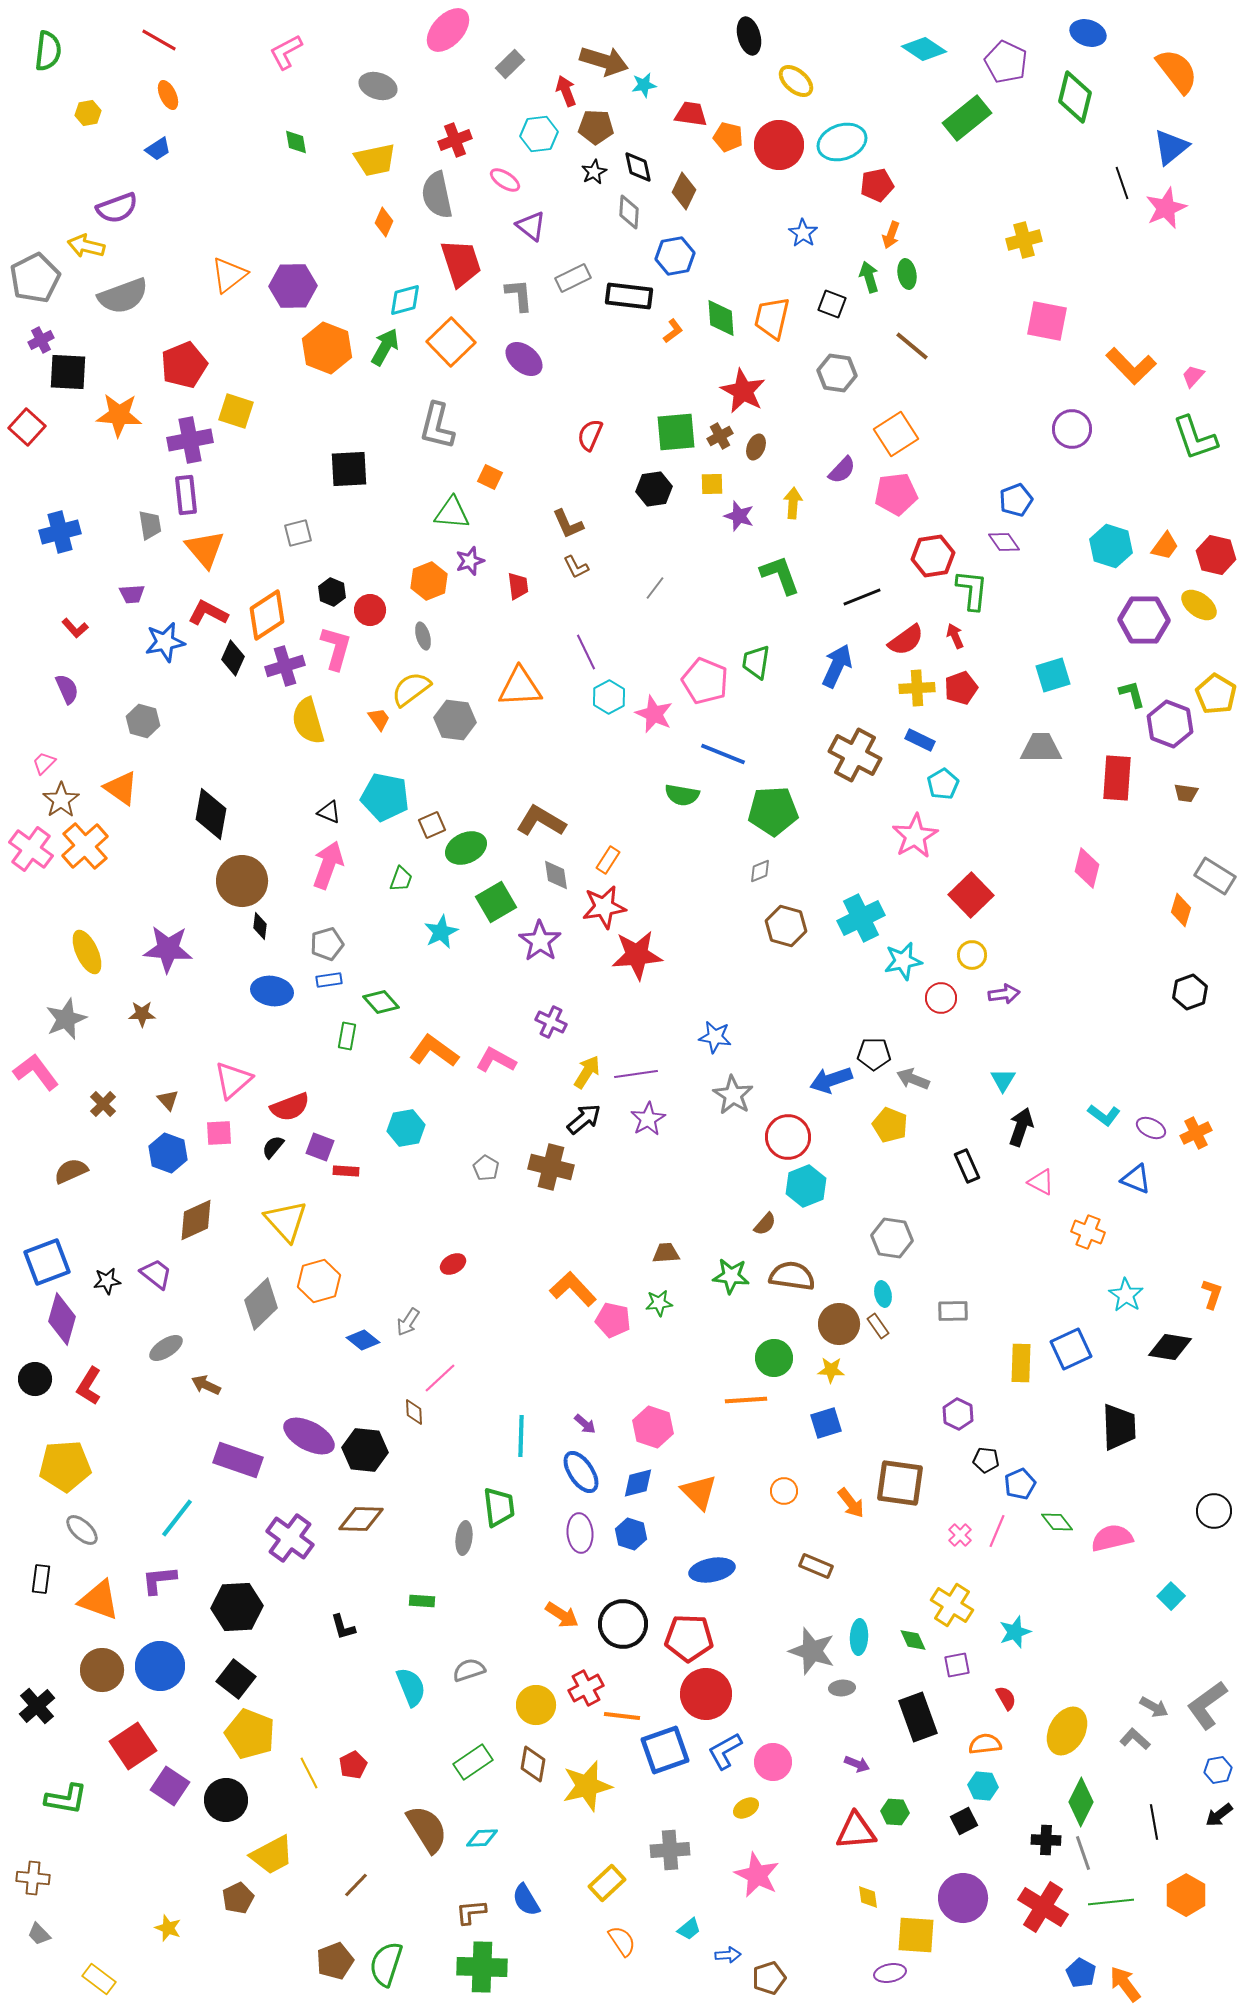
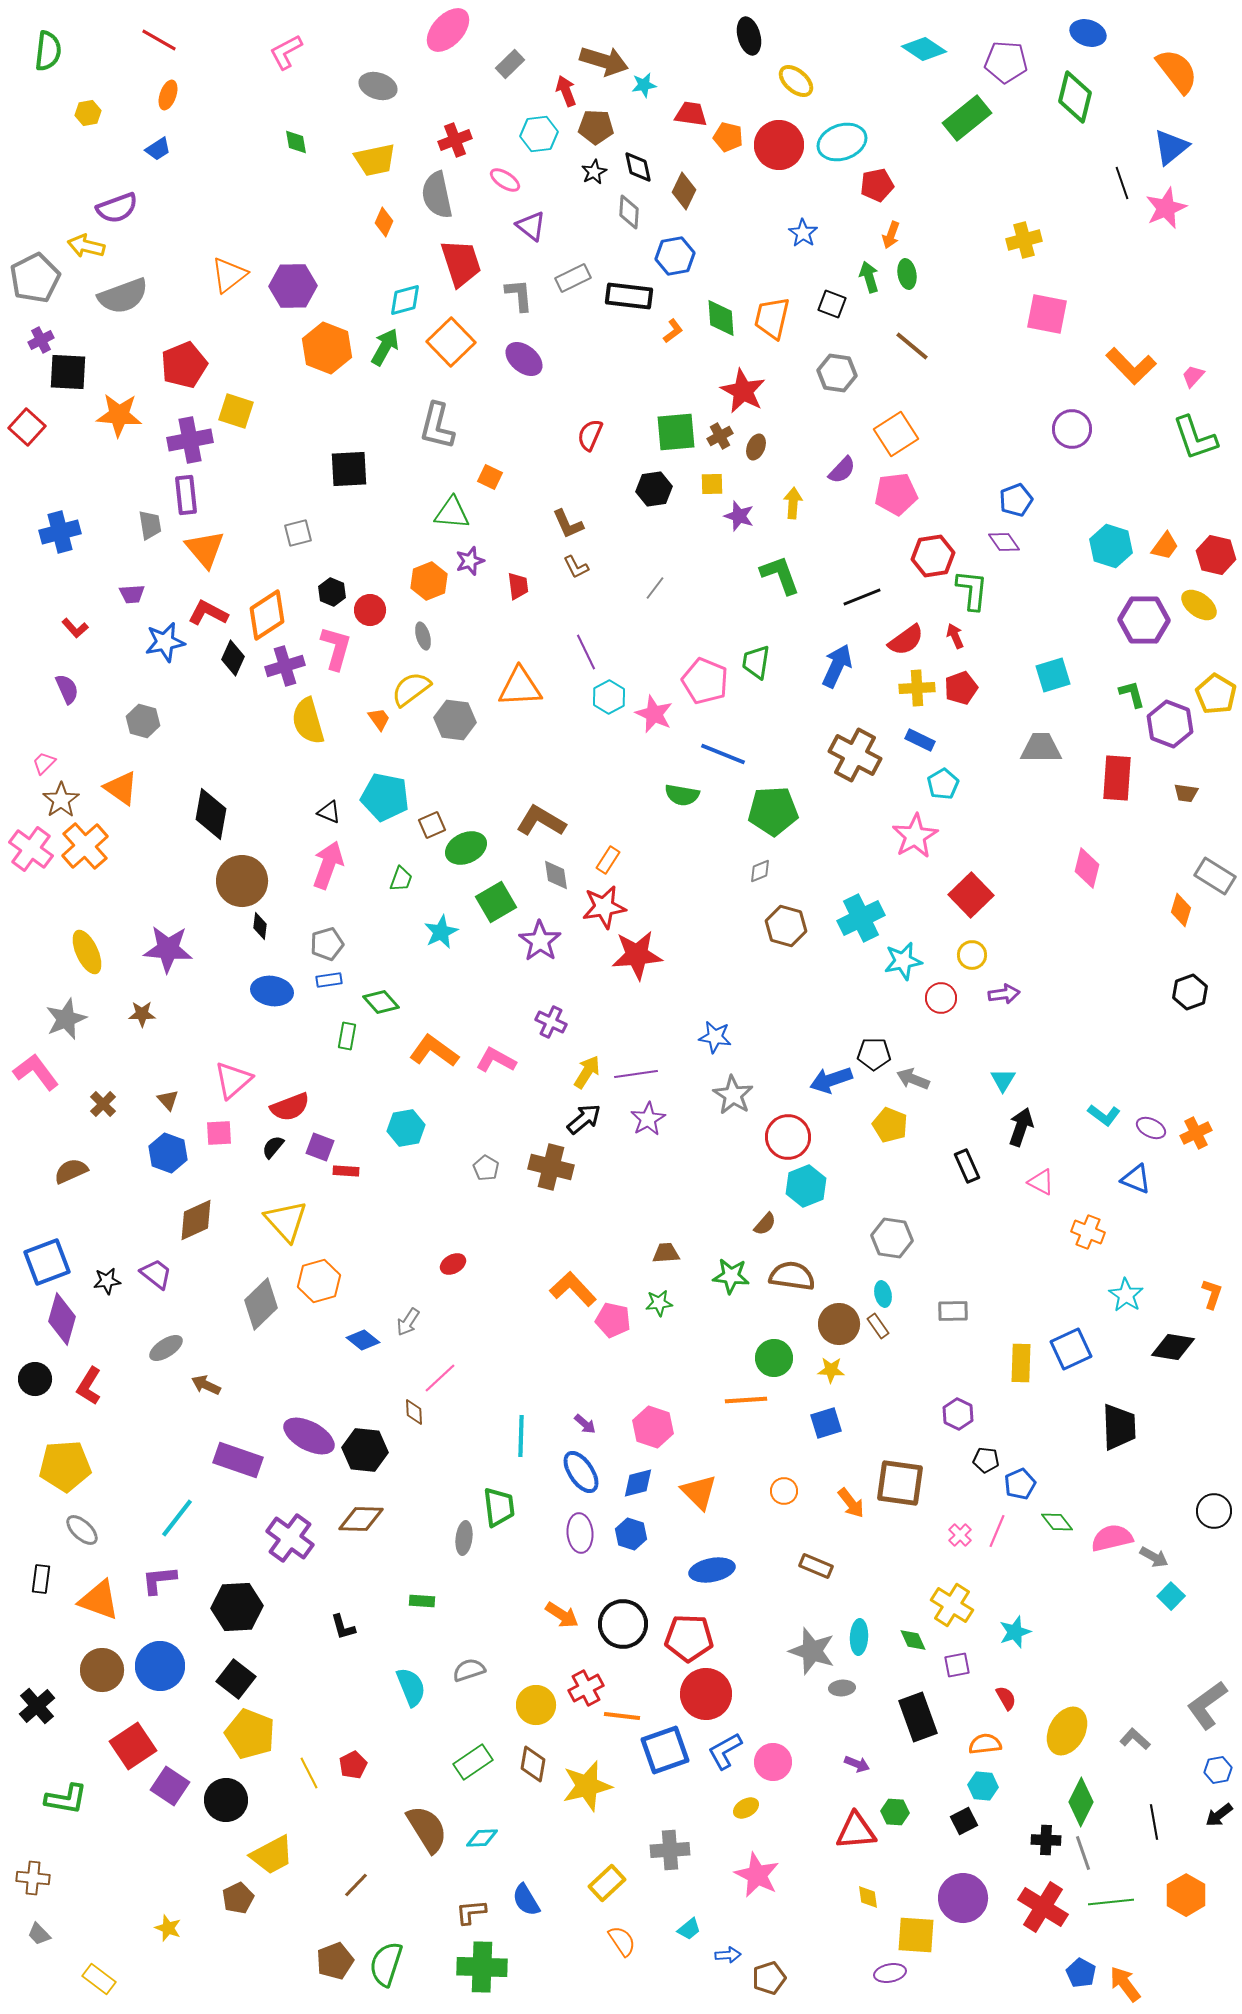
purple pentagon at (1006, 62): rotated 21 degrees counterclockwise
orange ellipse at (168, 95): rotated 44 degrees clockwise
pink square at (1047, 321): moved 7 px up
black diamond at (1170, 1347): moved 3 px right
gray arrow at (1154, 1707): moved 150 px up
